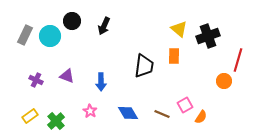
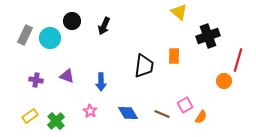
yellow triangle: moved 17 px up
cyan circle: moved 2 px down
purple cross: rotated 16 degrees counterclockwise
